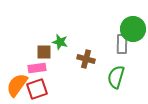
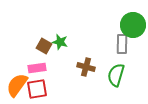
green circle: moved 4 px up
brown square: moved 6 px up; rotated 28 degrees clockwise
brown cross: moved 8 px down
green semicircle: moved 2 px up
red square: rotated 10 degrees clockwise
